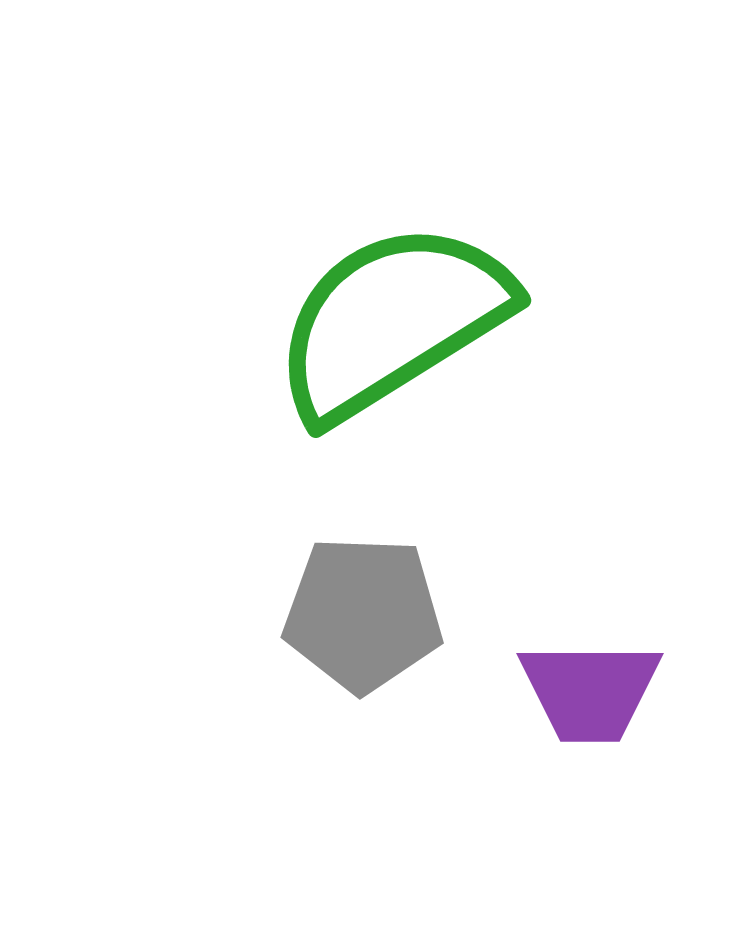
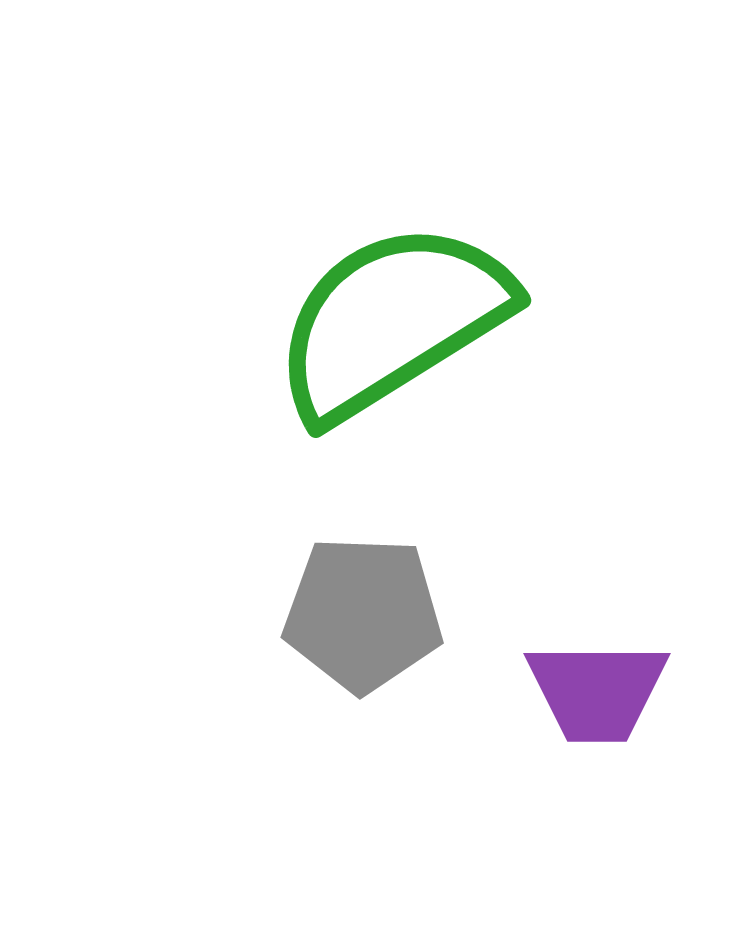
purple trapezoid: moved 7 px right
